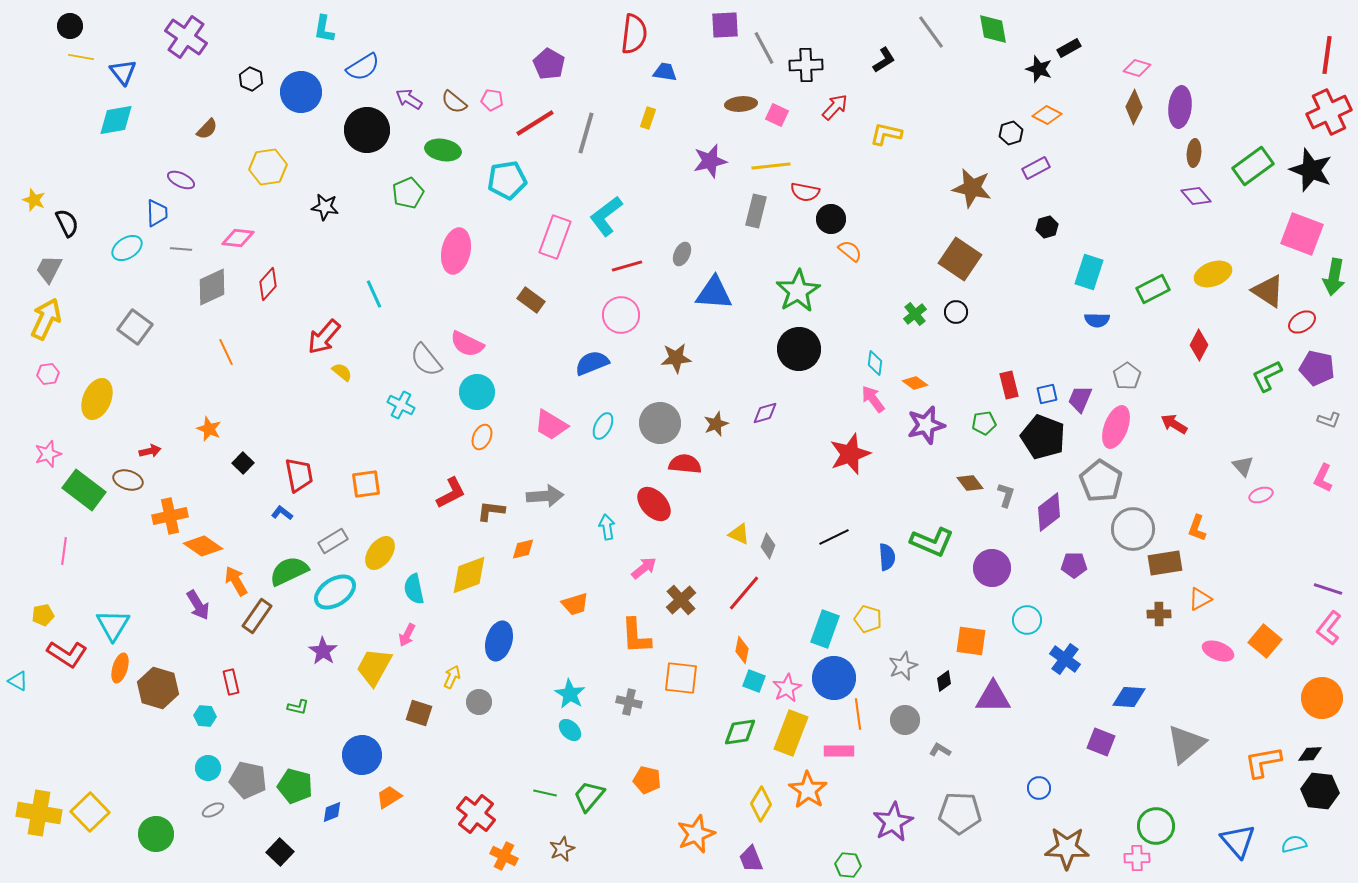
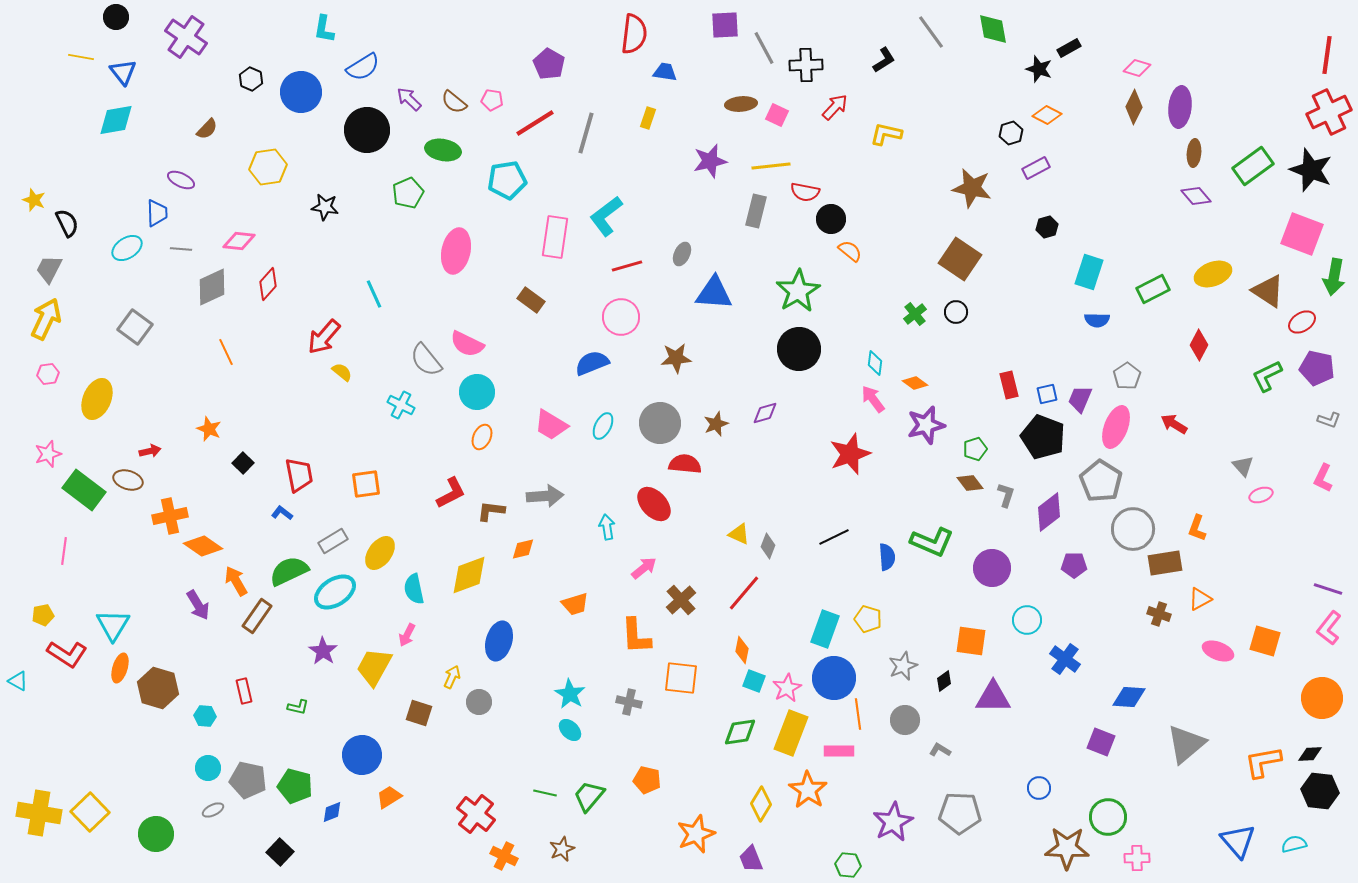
black circle at (70, 26): moved 46 px right, 9 px up
purple arrow at (409, 99): rotated 12 degrees clockwise
pink rectangle at (555, 237): rotated 12 degrees counterclockwise
pink diamond at (238, 238): moved 1 px right, 3 px down
pink circle at (621, 315): moved 2 px down
green pentagon at (984, 423): moved 9 px left, 26 px down; rotated 10 degrees counterclockwise
brown cross at (1159, 614): rotated 20 degrees clockwise
orange square at (1265, 641): rotated 24 degrees counterclockwise
red rectangle at (231, 682): moved 13 px right, 9 px down
green circle at (1156, 826): moved 48 px left, 9 px up
